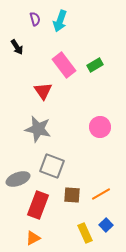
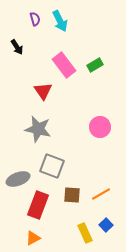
cyan arrow: rotated 45 degrees counterclockwise
